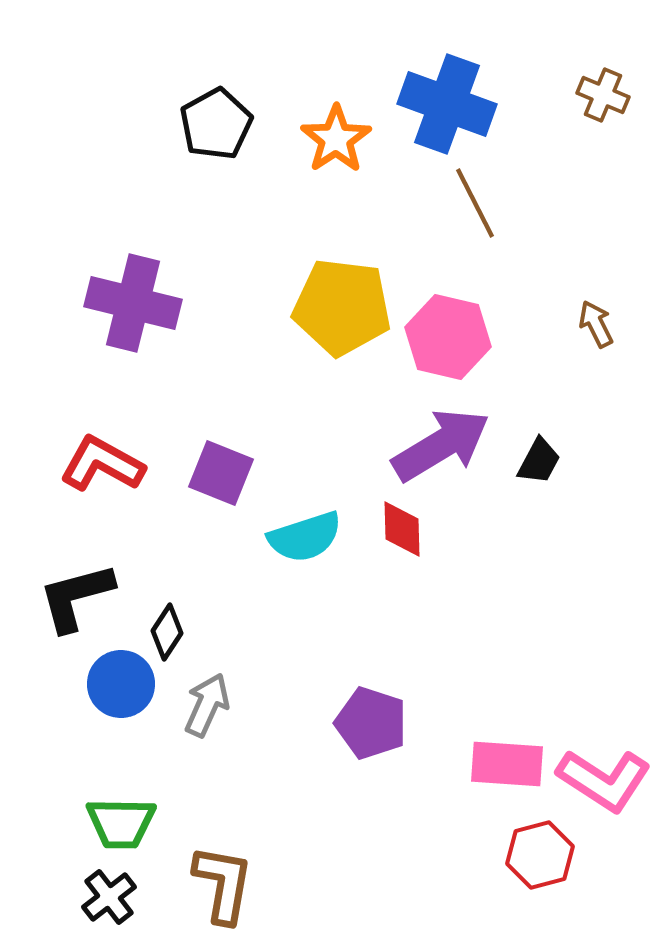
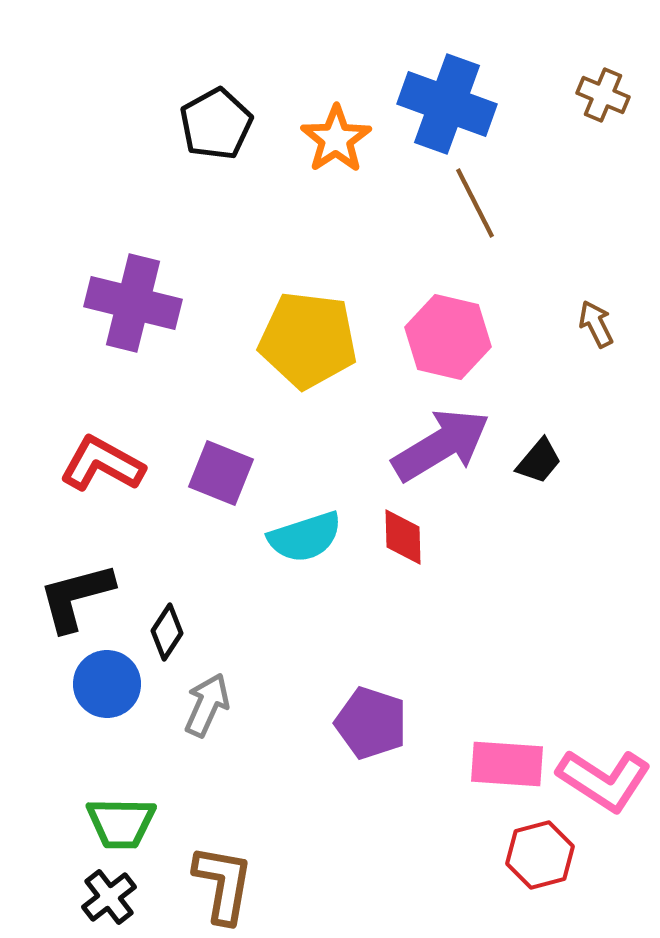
yellow pentagon: moved 34 px left, 33 px down
black trapezoid: rotated 12 degrees clockwise
red diamond: moved 1 px right, 8 px down
blue circle: moved 14 px left
